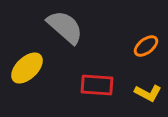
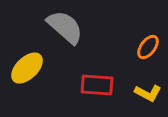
orange ellipse: moved 2 px right, 1 px down; rotated 15 degrees counterclockwise
